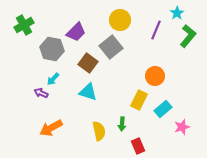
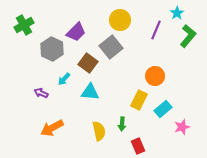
gray hexagon: rotated 15 degrees clockwise
cyan arrow: moved 11 px right
cyan triangle: moved 2 px right; rotated 12 degrees counterclockwise
orange arrow: moved 1 px right
